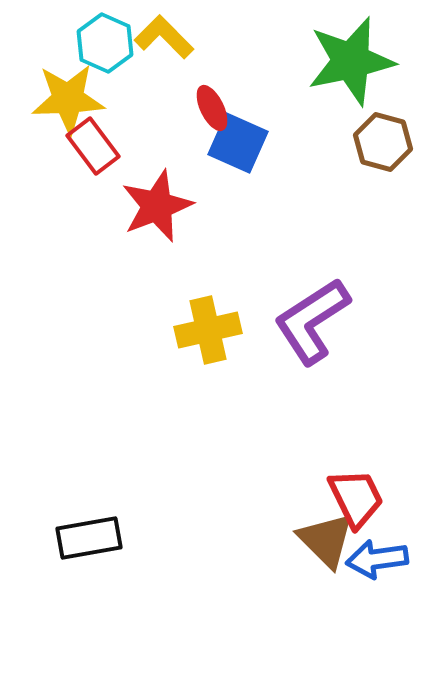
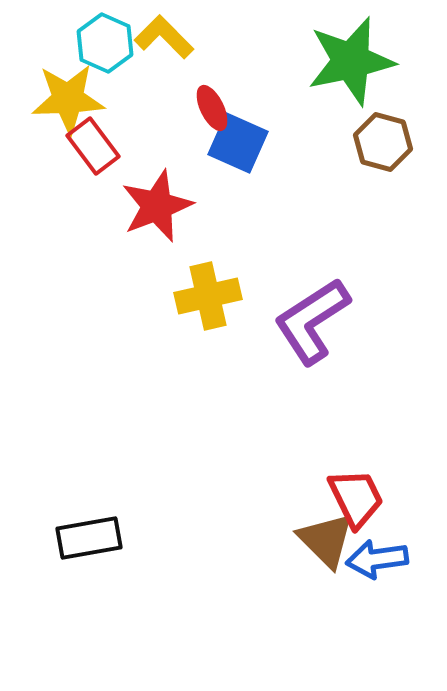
yellow cross: moved 34 px up
